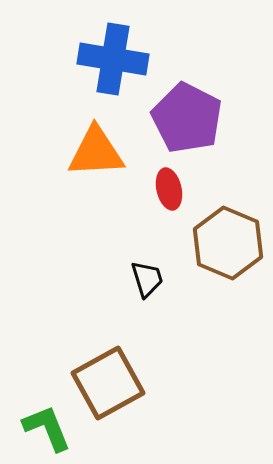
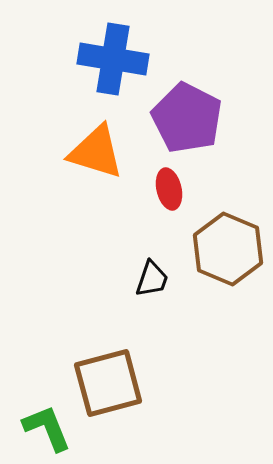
orange triangle: rotated 20 degrees clockwise
brown hexagon: moved 6 px down
black trapezoid: moved 5 px right; rotated 36 degrees clockwise
brown square: rotated 14 degrees clockwise
